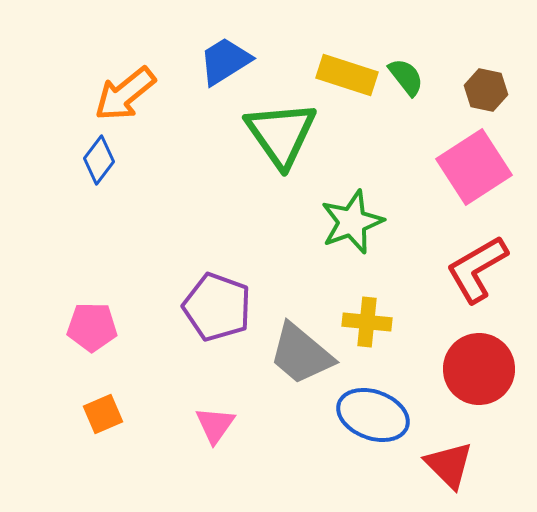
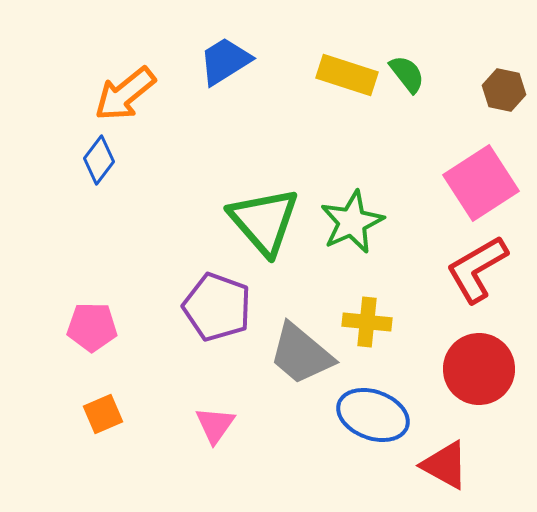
green semicircle: moved 1 px right, 3 px up
brown hexagon: moved 18 px right
green triangle: moved 17 px left, 87 px down; rotated 6 degrees counterclockwise
pink square: moved 7 px right, 16 px down
green star: rotated 4 degrees counterclockwise
red triangle: moved 4 px left; rotated 16 degrees counterclockwise
